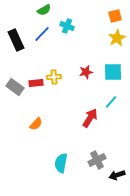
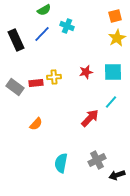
red arrow: rotated 12 degrees clockwise
